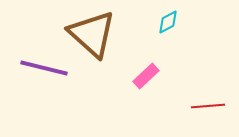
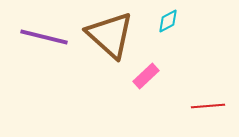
cyan diamond: moved 1 px up
brown triangle: moved 18 px right, 1 px down
purple line: moved 31 px up
